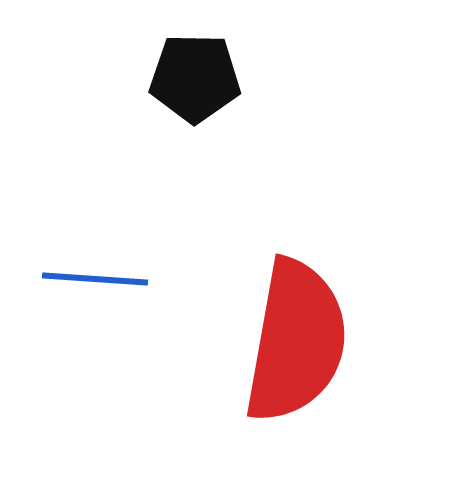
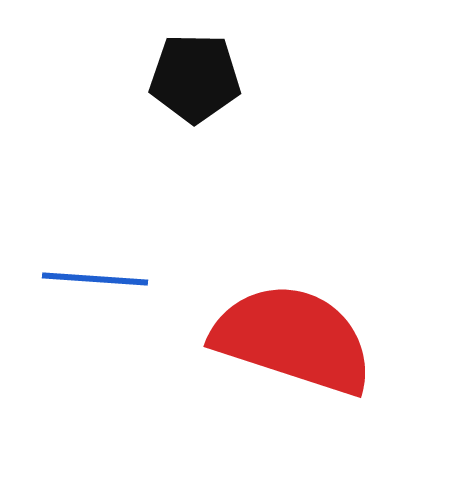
red semicircle: moved 3 px left, 2 px up; rotated 82 degrees counterclockwise
